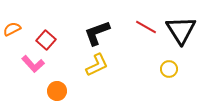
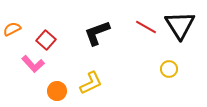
black triangle: moved 1 px left, 5 px up
yellow L-shape: moved 6 px left, 18 px down
